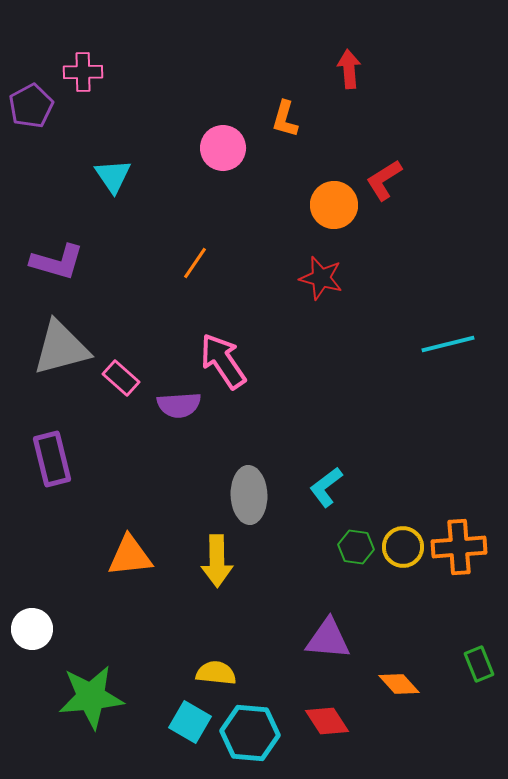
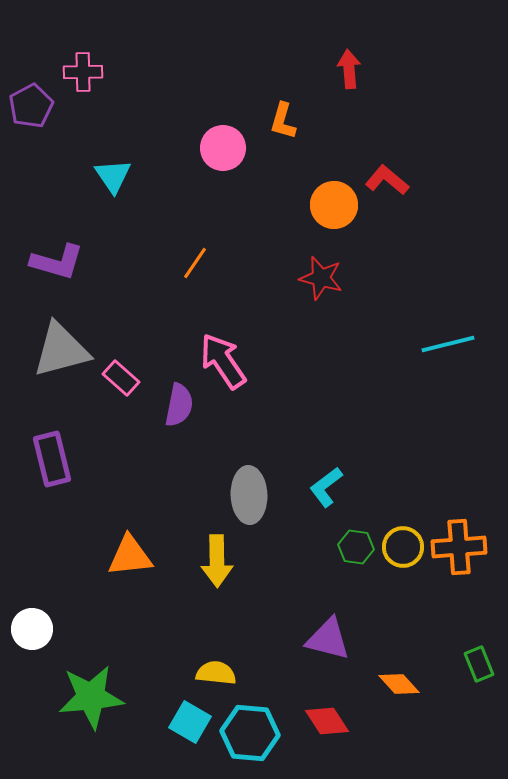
orange L-shape: moved 2 px left, 2 px down
red L-shape: moved 3 px right; rotated 72 degrees clockwise
gray triangle: moved 2 px down
purple semicircle: rotated 75 degrees counterclockwise
purple triangle: rotated 9 degrees clockwise
